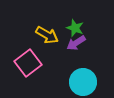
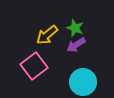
yellow arrow: rotated 110 degrees clockwise
purple arrow: moved 2 px down
pink square: moved 6 px right, 3 px down
